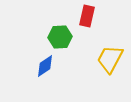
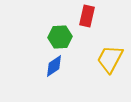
blue diamond: moved 9 px right
